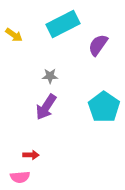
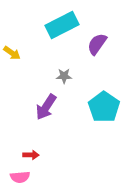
cyan rectangle: moved 1 px left, 1 px down
yellow arrow: moved 2 px left, 18 px down
purple semicircle: moved 1 px left, 1 px up
gray star: moved 14 px right
